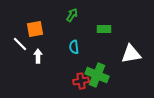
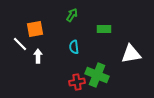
red cross: moved 4 px left, 1 px down
